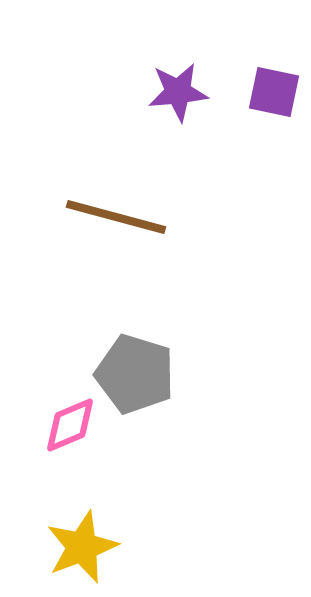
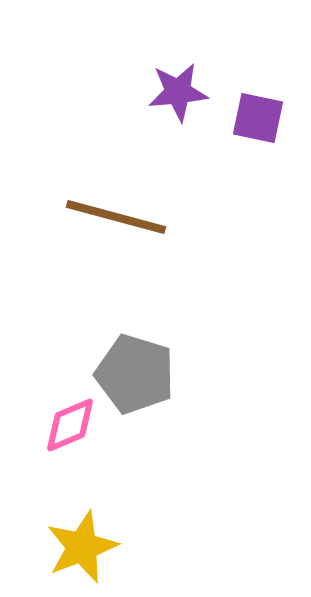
purple square: moved 16 px left, 26 px down
